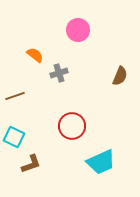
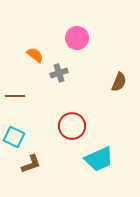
pink circle: moved 1 px left, 8 px down
brown semicircle: moved 1 px left, 6 px down
brown line: rotated 18 degrees clockwise
cyan trapezoid: moved 2 px left, 3 px up
